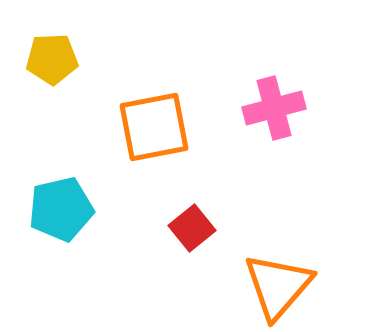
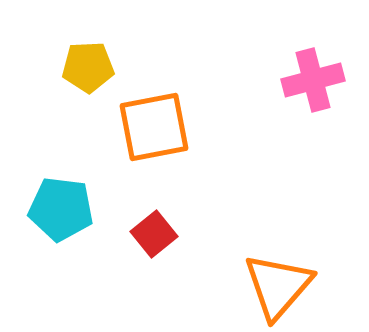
yellow pentagon: moved 36 px right, 8 px down
pink cross: moved 39 px right, 28 px up
cyan pentagon: rotated 20 degrees clockwise
red square: moved 38 px left, 6 px down
